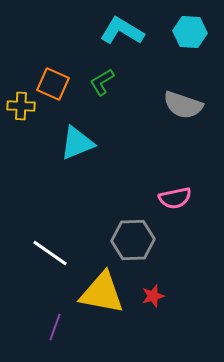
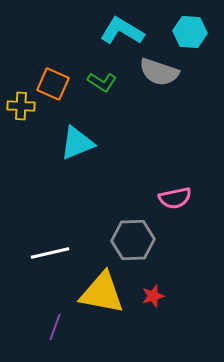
green L-shape: rotated 116 degrees counterclockwise
gray semicircle: moved 24 px left, 33 px up
white line: rotated 48 degrees counterclockwise
